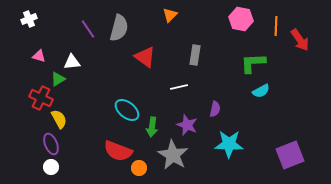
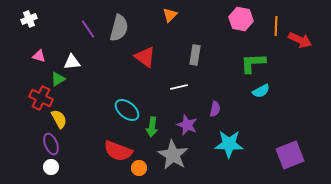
red arrow: rotated 30 degrees counterclockwise
